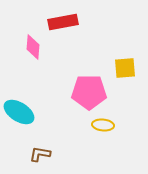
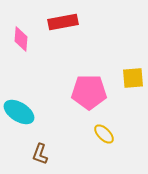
pink diamond: moved 12 px left, 8 px up
yellow square: moved 8 px right, 10 px down
yellow ellipse: moved 1 px right, 9 px down; rotated 40 degrees clockwise
brown L-shape: rotated 80 degrees counterclockwise
